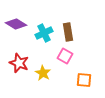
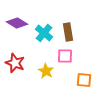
purple diamond: moved 1 px right, 1 px up
cyan cross: rotated 24 degrees counterclockwise
pink square: rotated 28 degrees counterclockwise
red star: moved 4 px left
yellow star: moved 3 px right, 2 px up
